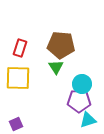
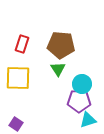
red rectangle: moved 2 px right, 4 px up
green triangle: moved 2 px right, 2 px down
purple square: rotated 32 degrees counterclockwise
